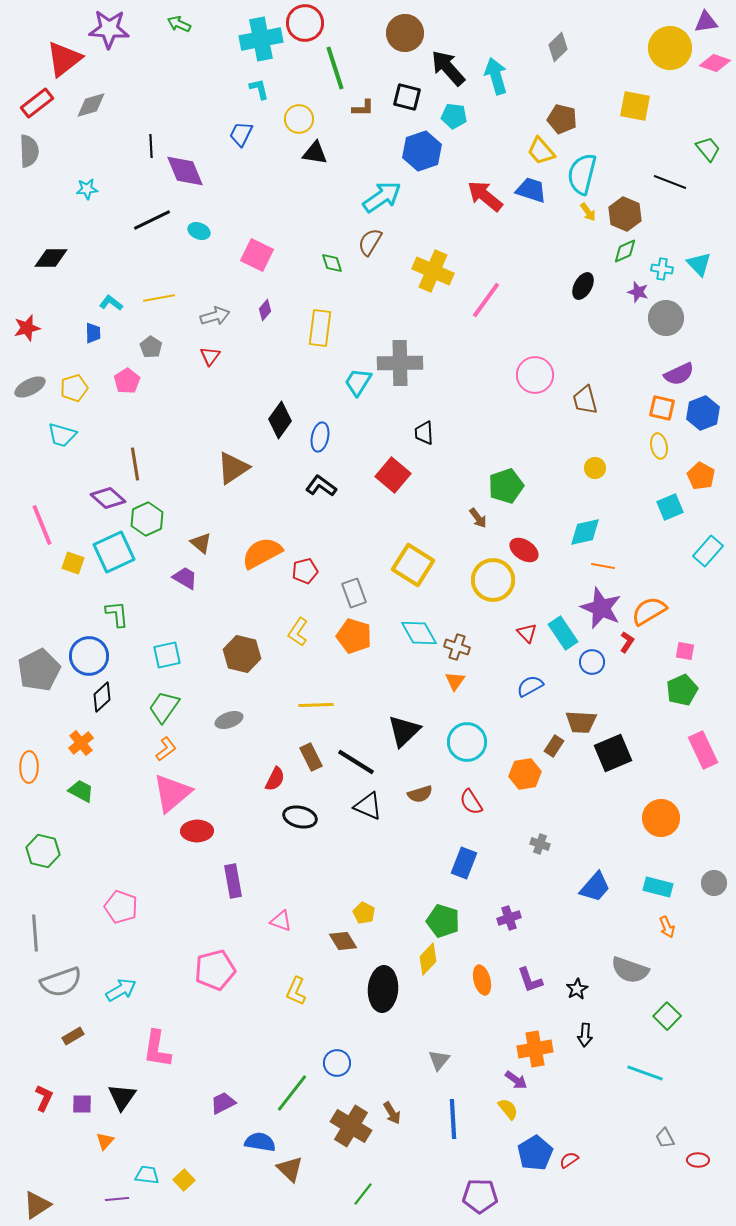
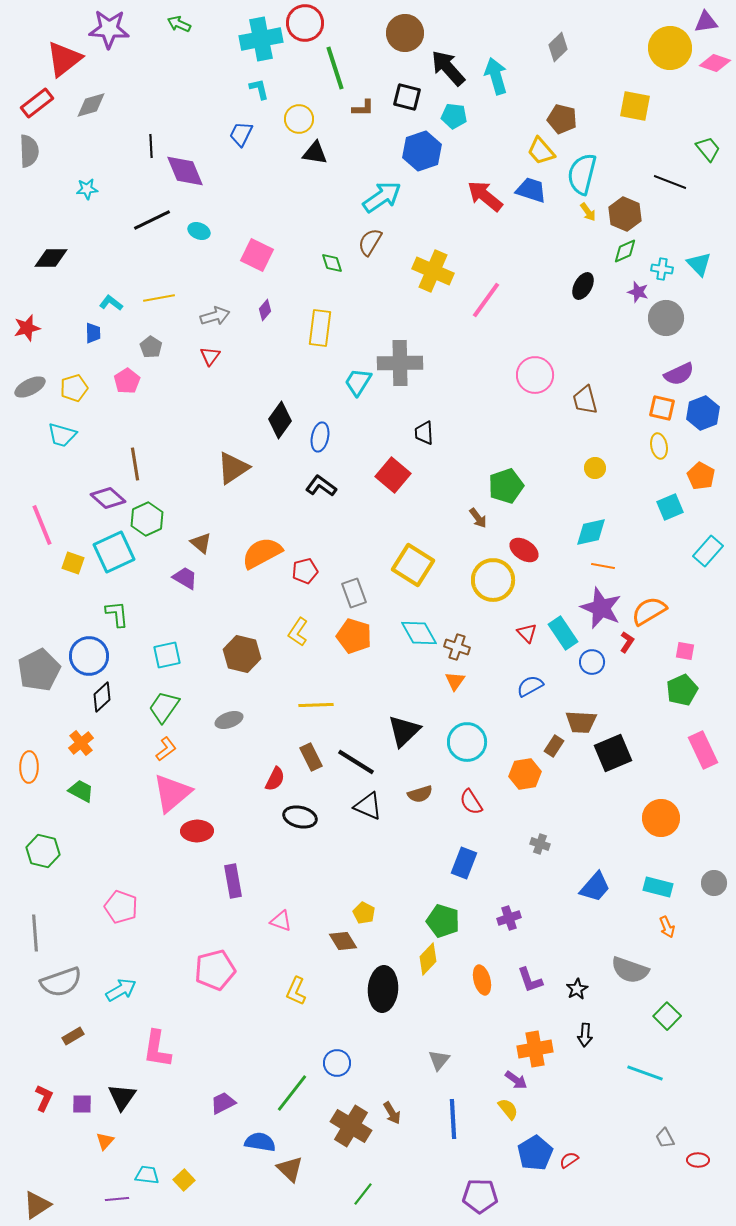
cyan diamond at (585, 532): moved 6 px right
